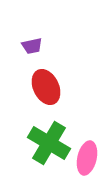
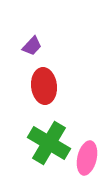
purple trapezoid: rotated 35 degrees counterclockwise
red ellipse: moved 2 px left, 1 px up; rotated 20 degrees clockwise
